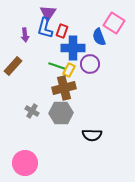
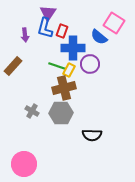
blue semicircle: rotated 30 degrees counterclockwise
pink circle: moved 1 px left, 1 px down
